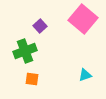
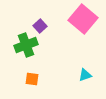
green cross: moved 1 px right, 6 px up
